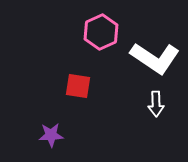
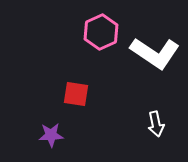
white L-shape: moved 5 px up
red square: moved 2 px left, 8 px down
white arrow: moved 20 px down; rotated 10 degrees counterclockwise
